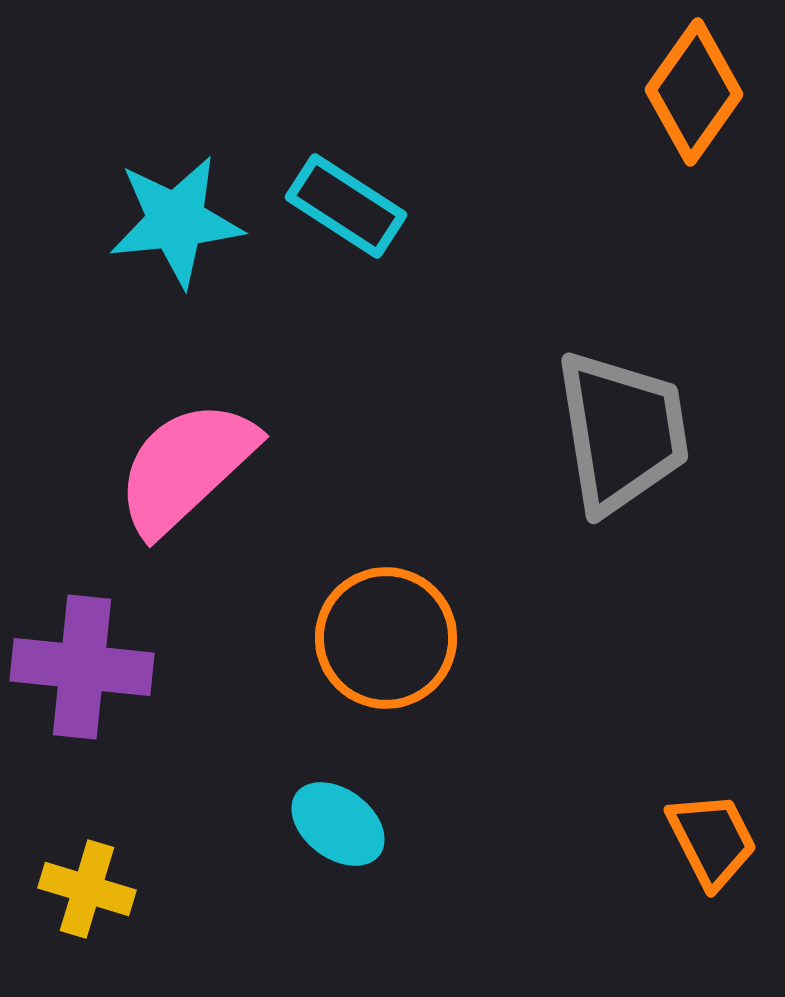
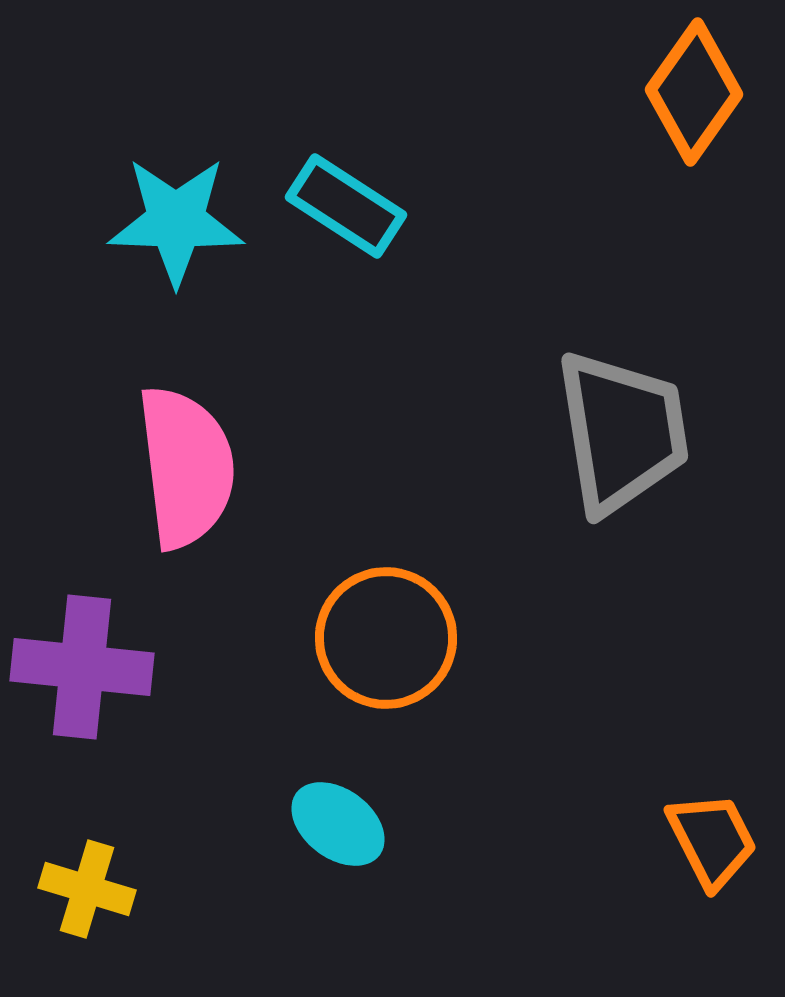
cyan star: rotated 8 degrees clockwise
pink semicircle: rotated 126 degrees clockwise
